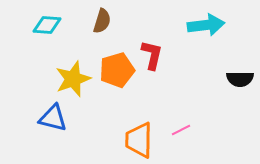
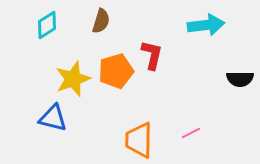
brown semicircle: moved 1 px left
cyan diamond: rotated 36 degrees counterclockwise
orange pentagon: moved 1 px left, 1 px down
pink line: moved 10 px right, 3 px down
